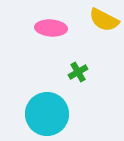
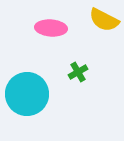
cyan circle: moved 20 px left, 20 px up
